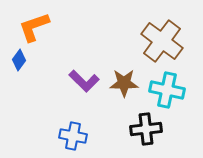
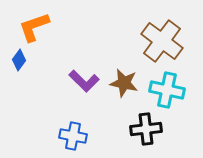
brown star: rotated 12 degrees clockwise
